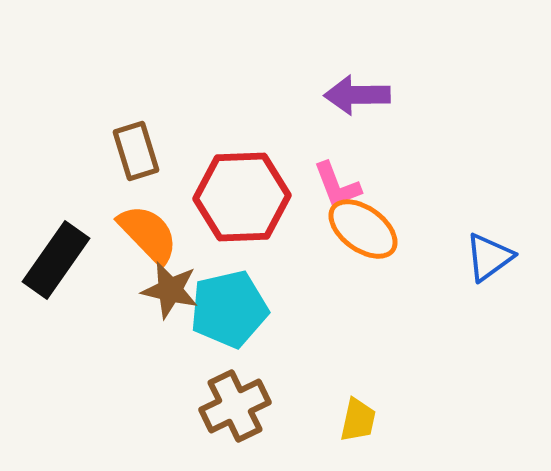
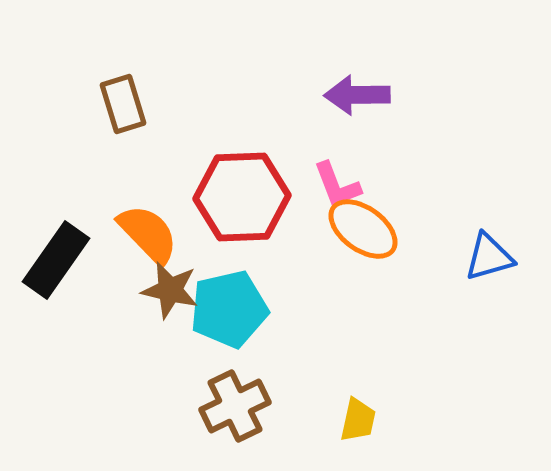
brown rectangle: moved 13 px left, 47 px up
blue triangle: rotated 20 degrees clockwise
